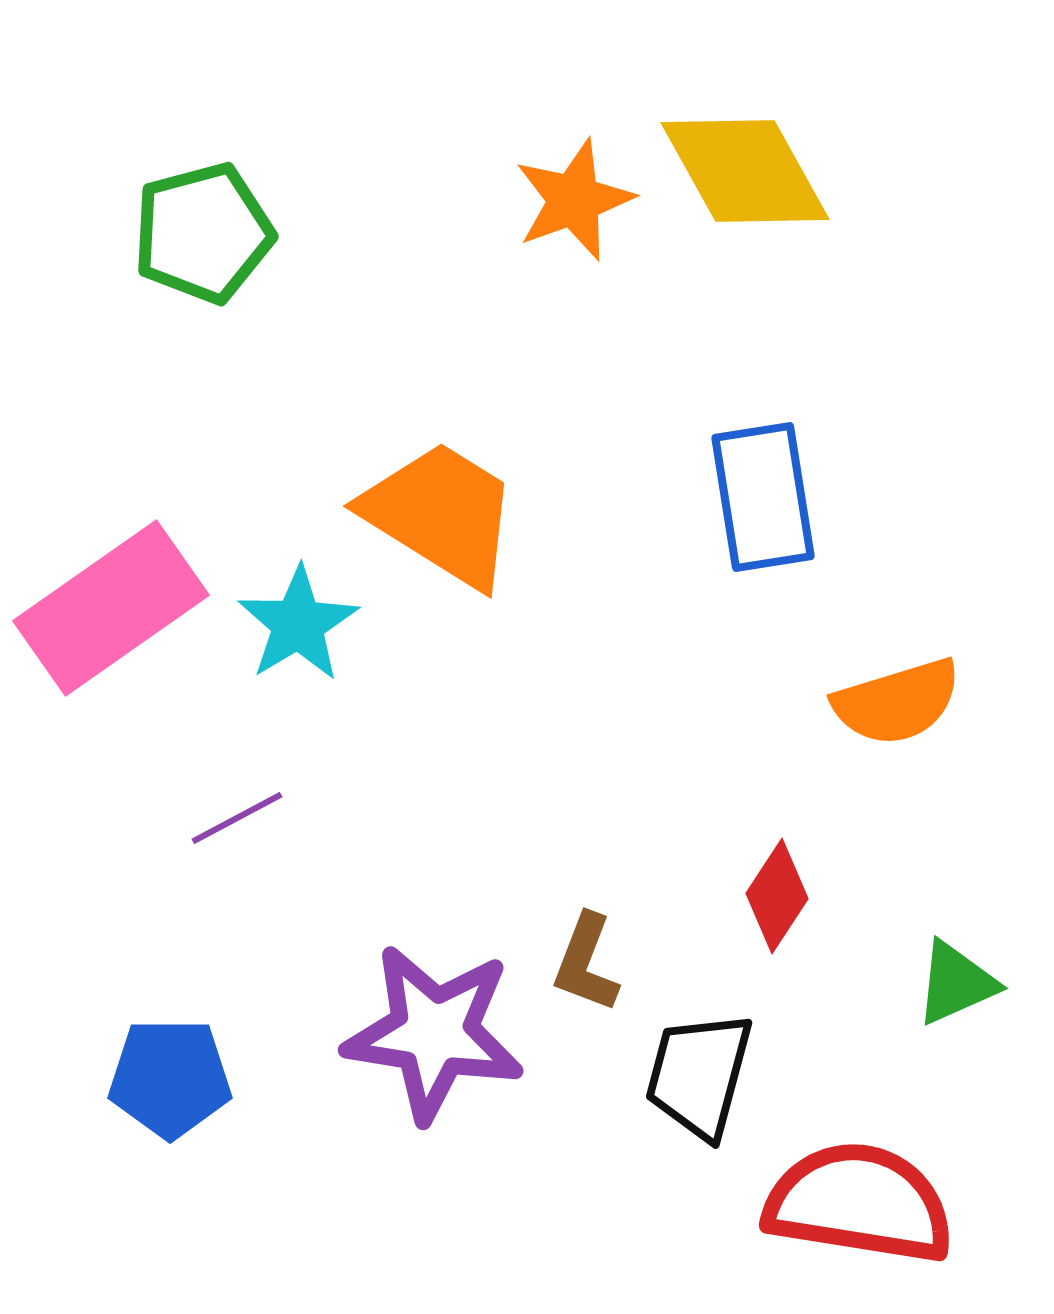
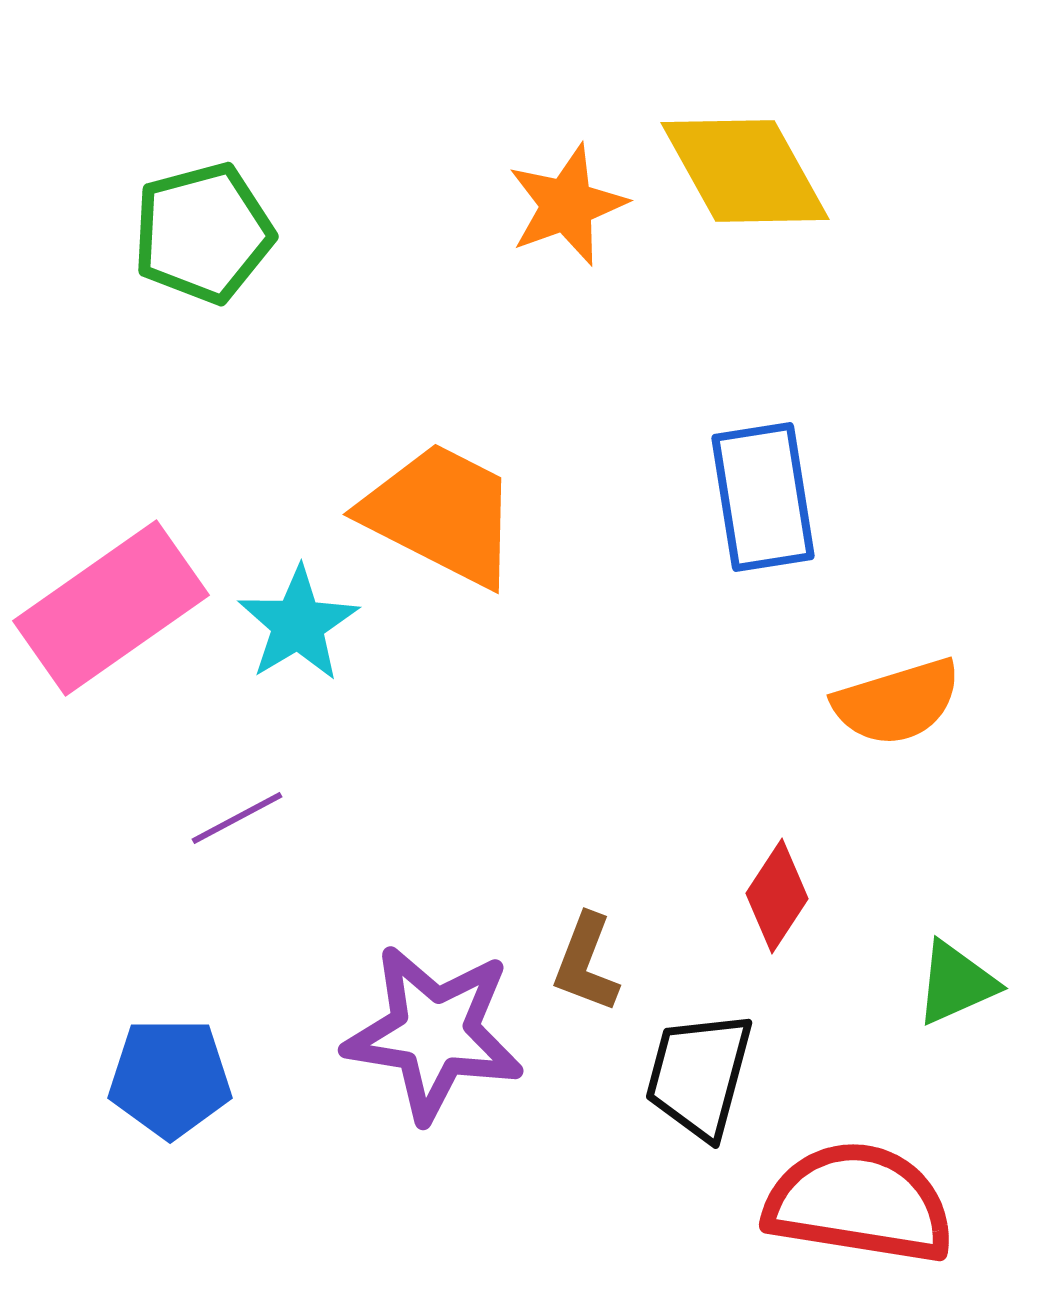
orange star: moved 7 px left, 5 px down
orange trapezoid: rotated 5 degrees counterclockwise
